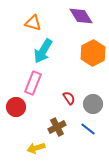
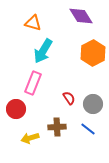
red circle: moved 2 px down
brown cross: rotated 24 degrees clockwise
yellow arrow: moved 6 px left, 10 px up
